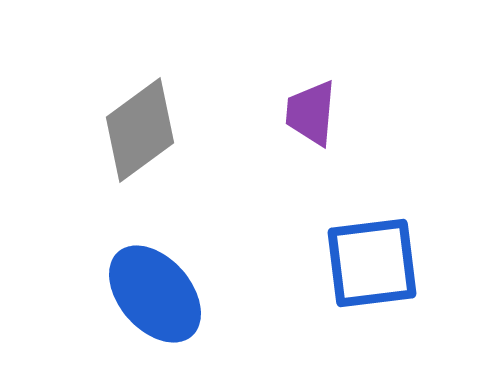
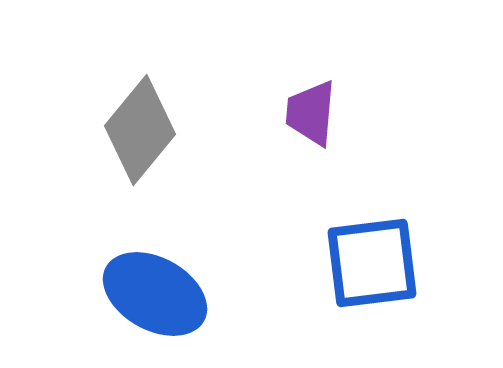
gray diamond: rotated 14 degrees counterclockwise
blue ellipse: rotated 20 degrees counterclockwise
